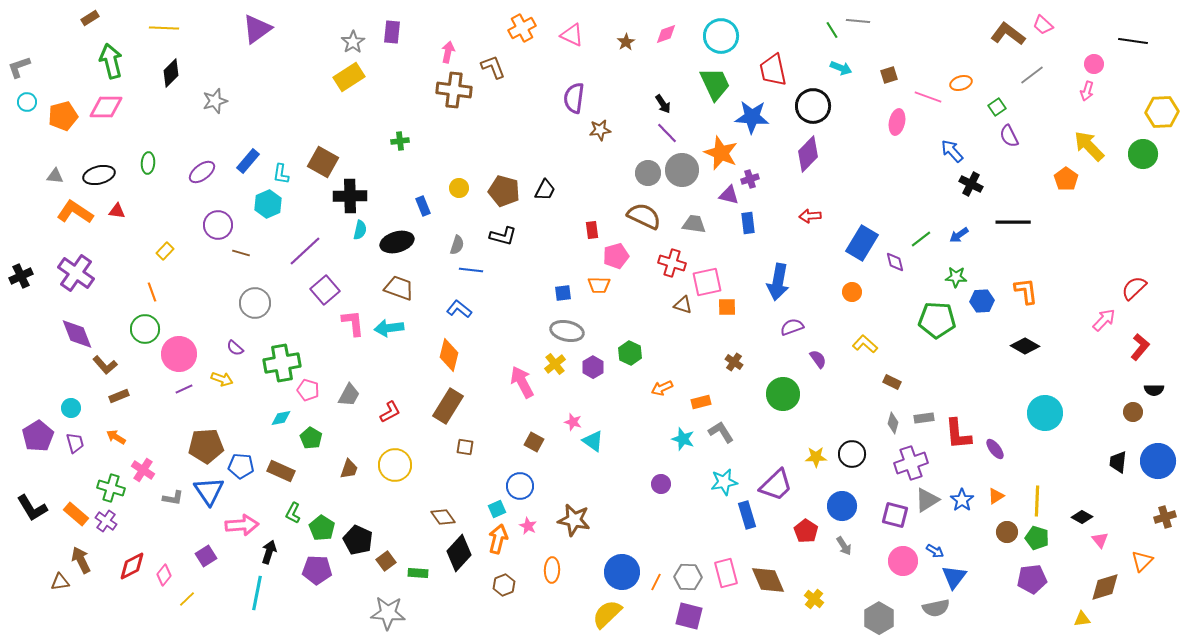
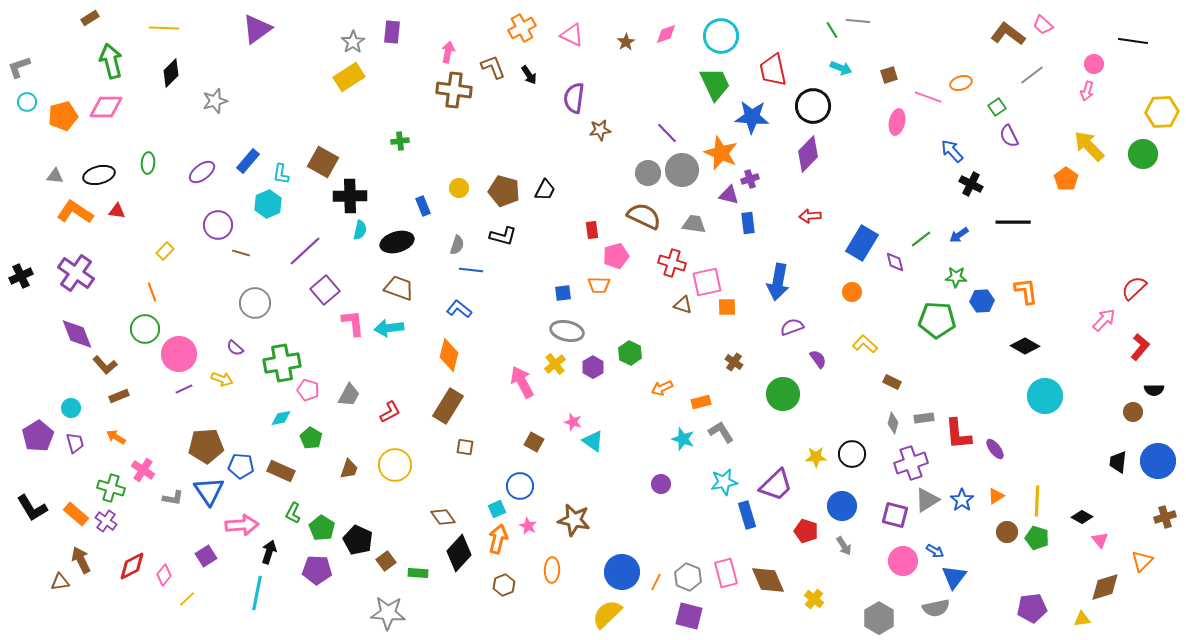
black arrow at (663, 104): moved 134 px left, 29 px up
cyan circle at (1045, 413): moved 17 px up
red pentagon at (806, 531): rotated 15 degrees counterclockwise
gray hexagon at (688, 577): rotated 20 degrees clockwise
purple pentagon at (1032, 579): moved 29 px down
